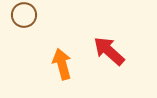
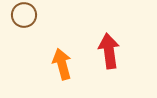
red arrow: rotated 40 degrees clockwise
